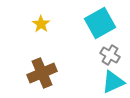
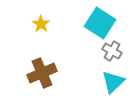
cyan square: rotated 28 degrees counterclockwise
gray cross: moved 2 px right, 4 px up
cyan triangle: rotated 20 degrees counterclockwise
